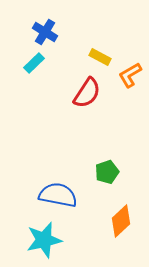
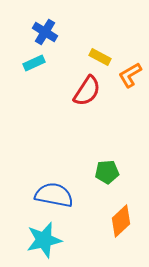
cyan rectangle: rotated 20 degrees clockwise
red semicircle: moved 2 px up
green pentagon: rotated 15 degrees clockwise
blue semicircle: moved 4 px left
